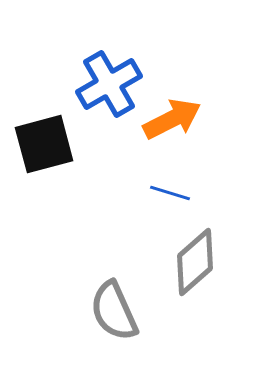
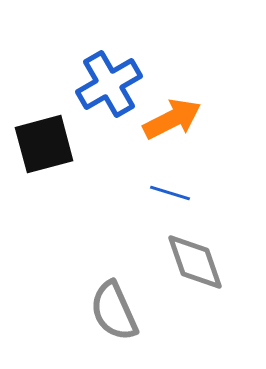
gray diamond: rotated 68 degrees counterclockwise
